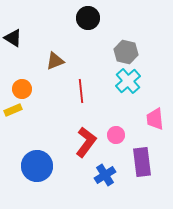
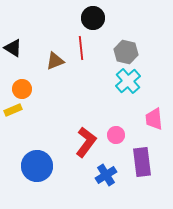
black circle: moved 5 px right
black triangle: moved 10 px down
red line: moved 43 px up
pink trapezoid: moved 1 px left
blue cross: moved 1 px right
